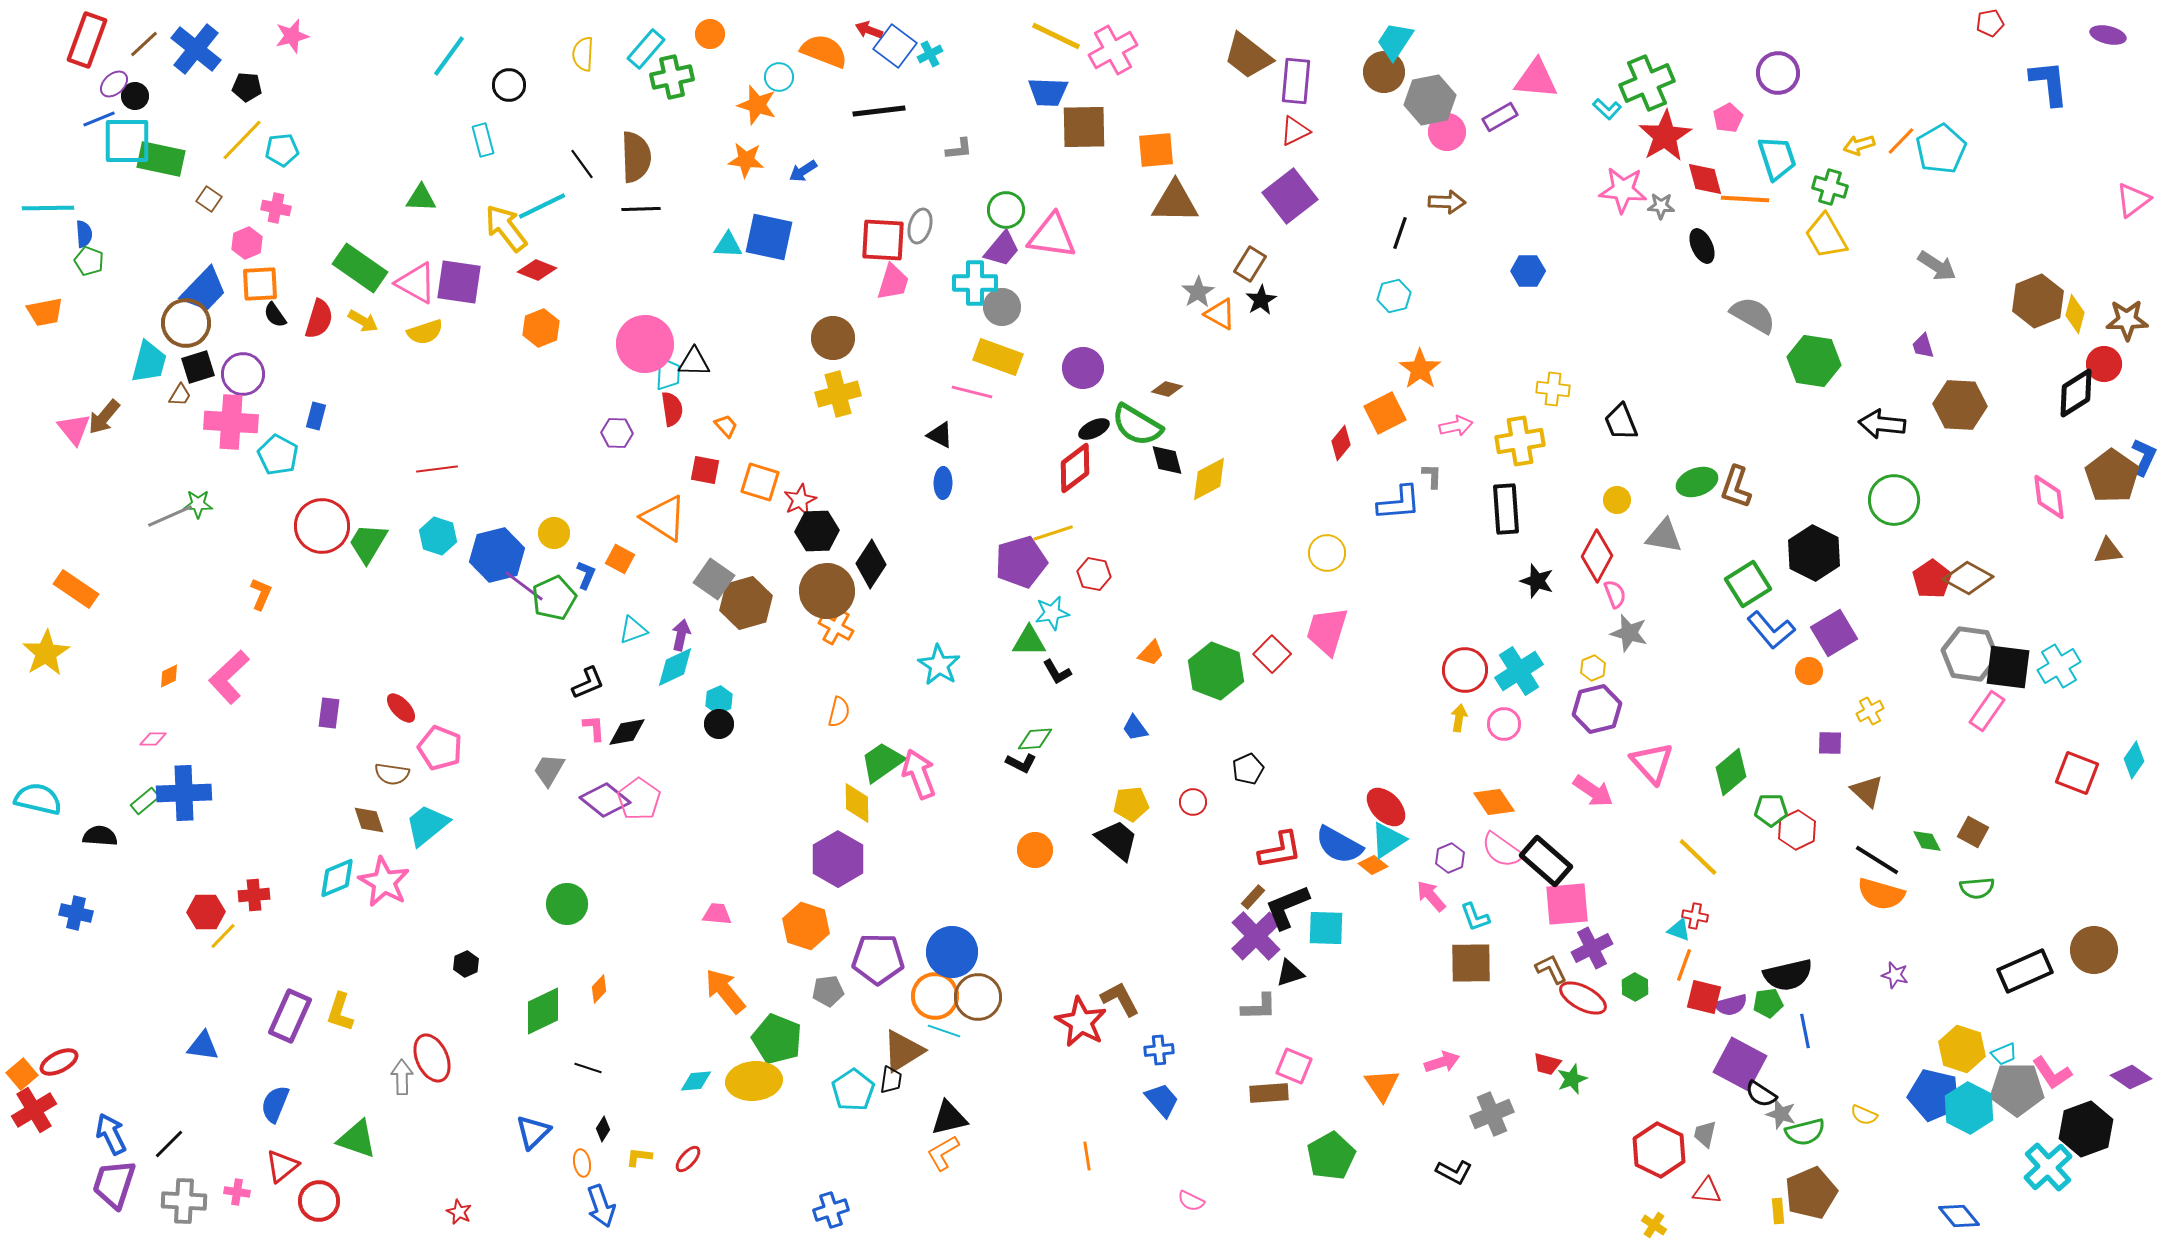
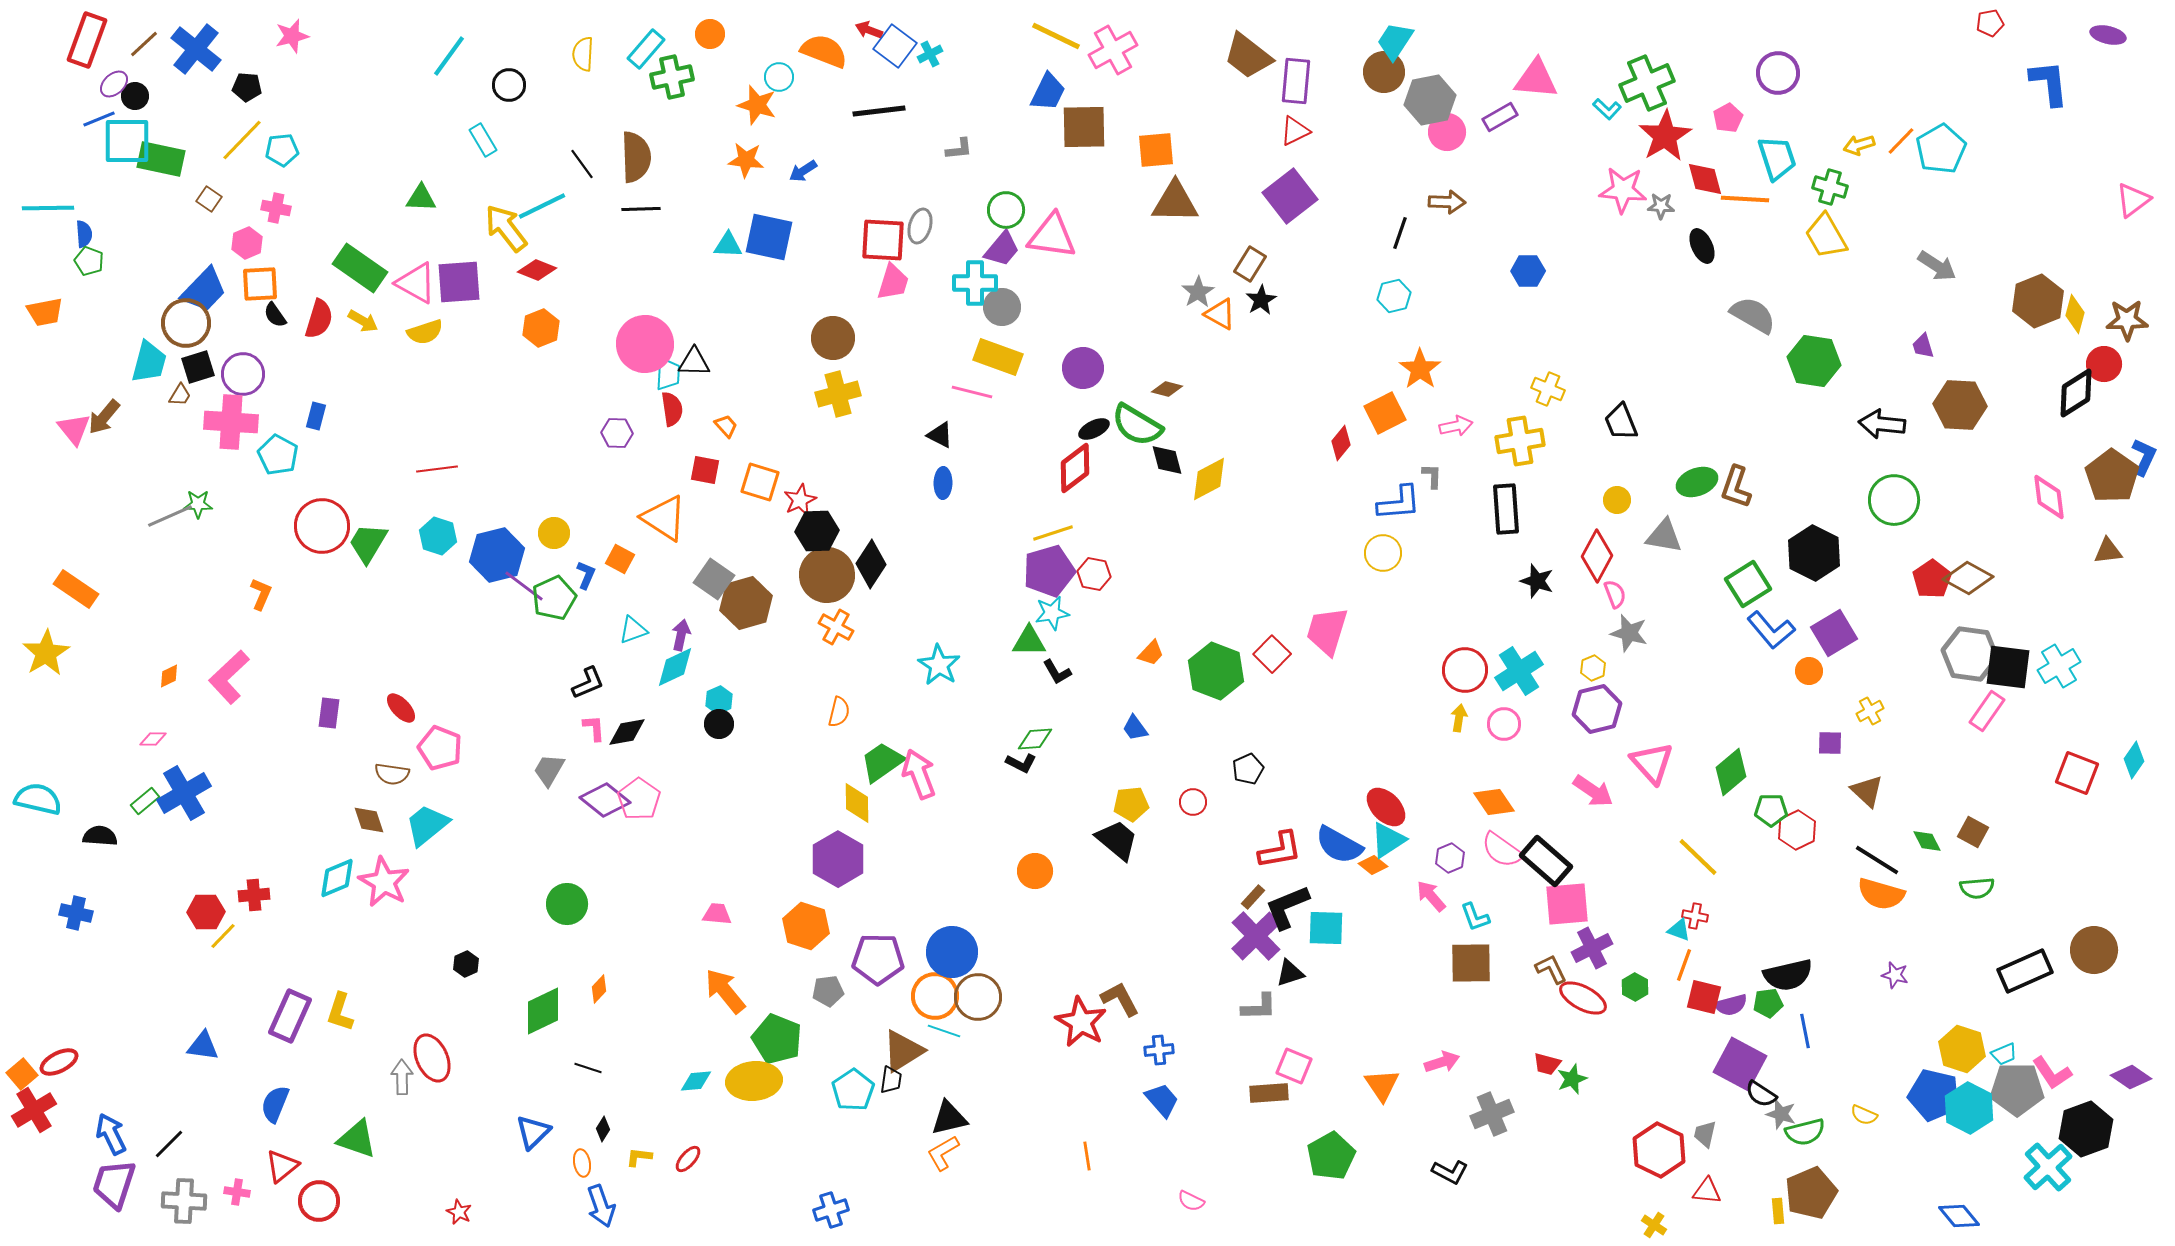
blue trapezoid at (1048, 92): rotated 66 degrees counterclockwise
cyan rectangle at (483, 140): rotated 16 degrees counterclockwise
purple square at (459, 282): rotated 12 degrees counterclockwise
yellow cross at (1553, 389): moved 5 px left; rotated 16 degrees clockwise
yellow circle at (1327, 553): moved 56 px right
purple pentagon at (1021, 562): moved 28 px right, 9 px down
brown circle at (827, 591): moved 16 px up
blue cross at (184, 793): rotated 28 degrees counterclockwise
orange circle at (1035, 850): moved 21 px down
black L-shape at (1454, 1172): moved 4 px left
